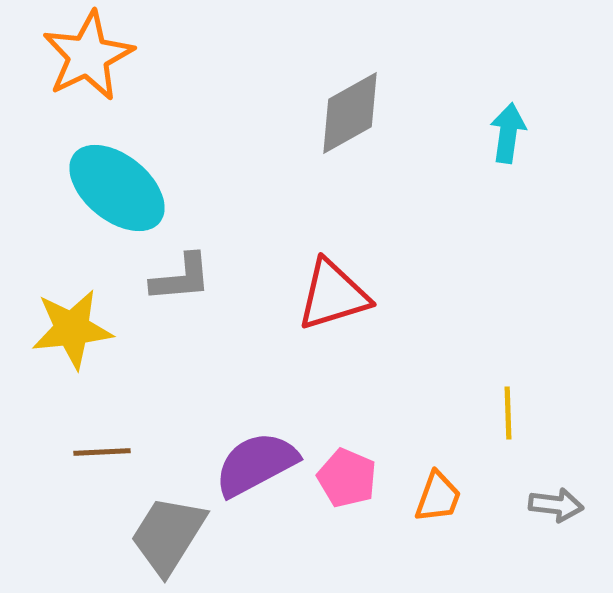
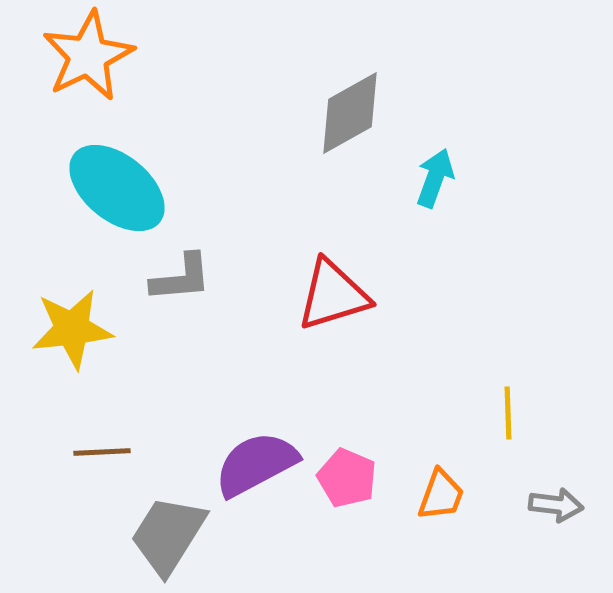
cyan arrow: moved 73 px left, 45 px down; rotated 12 degrees clockwise
orange trapezoid: moved 3 px right, 2 px up
